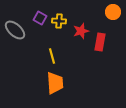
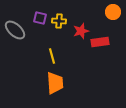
purple square: rotated 16 degrees counterclockwise
red rectangle: rotated 72 degrees clockwise
